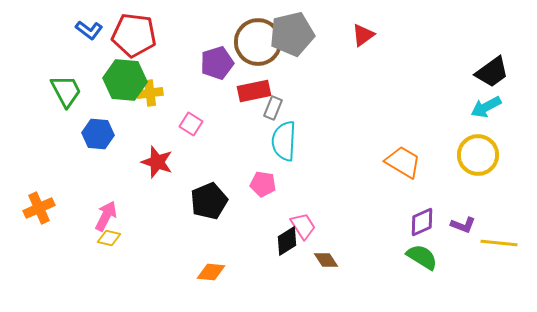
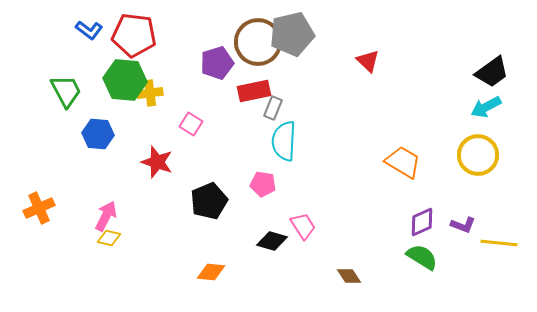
red triangle: moved 5 px right, 26 px down; rotated 40 degrees counterclockwise
black diamond: moved 15 px left; rotated 48 degrees clockwise
brown diamond: moved 23 px right, 16 px down
